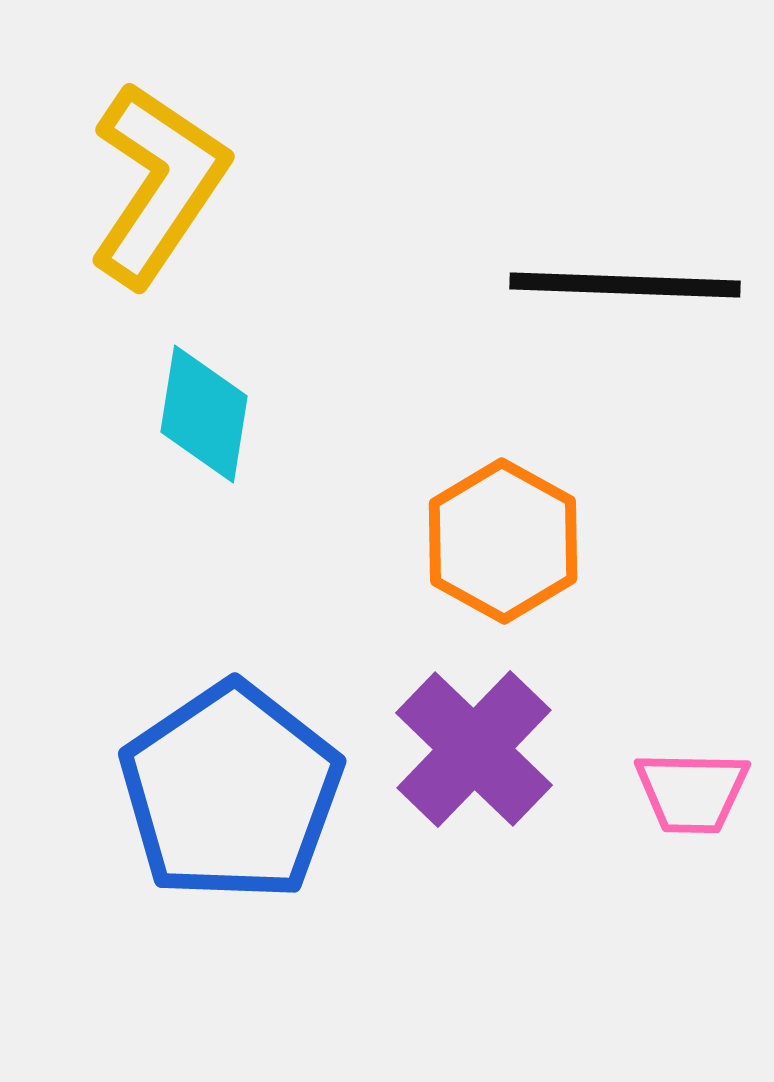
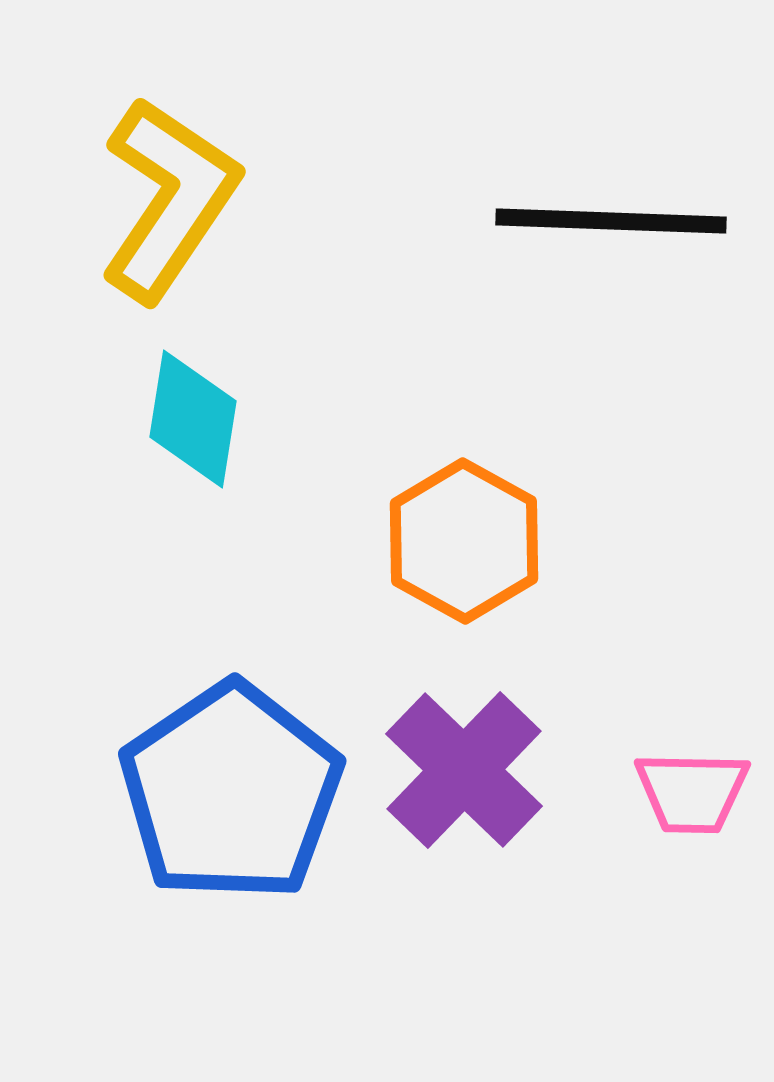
yellow L-shape: moved 11 px right, 15 px down
black line: moved 14 px left, 64 px up
cyan diamond: moved 11 px left, 5 px down
orange hexagon: moved 39 px left
purple cross: moved 10 px left, 21 px down
